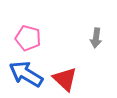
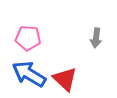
pink pentagon: rotated 10 degrees counterclockwise
blue arrow: moved 3 px right
